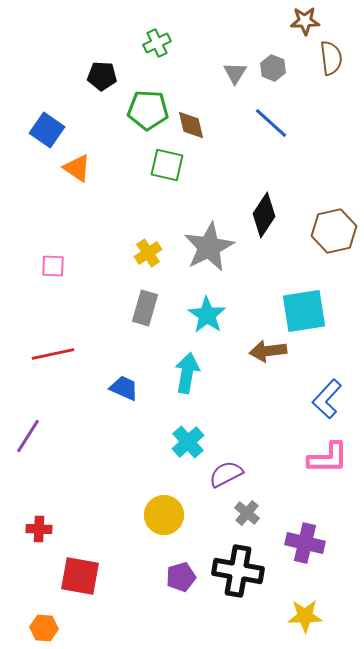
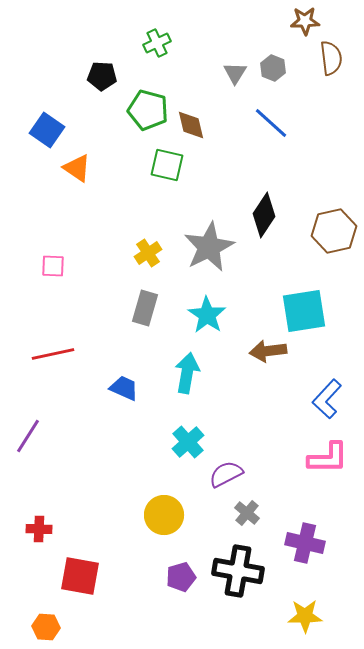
green pentagon: rotated 12 degrees clockwise
orange hexagon: moved 2 px right, 1 px up
